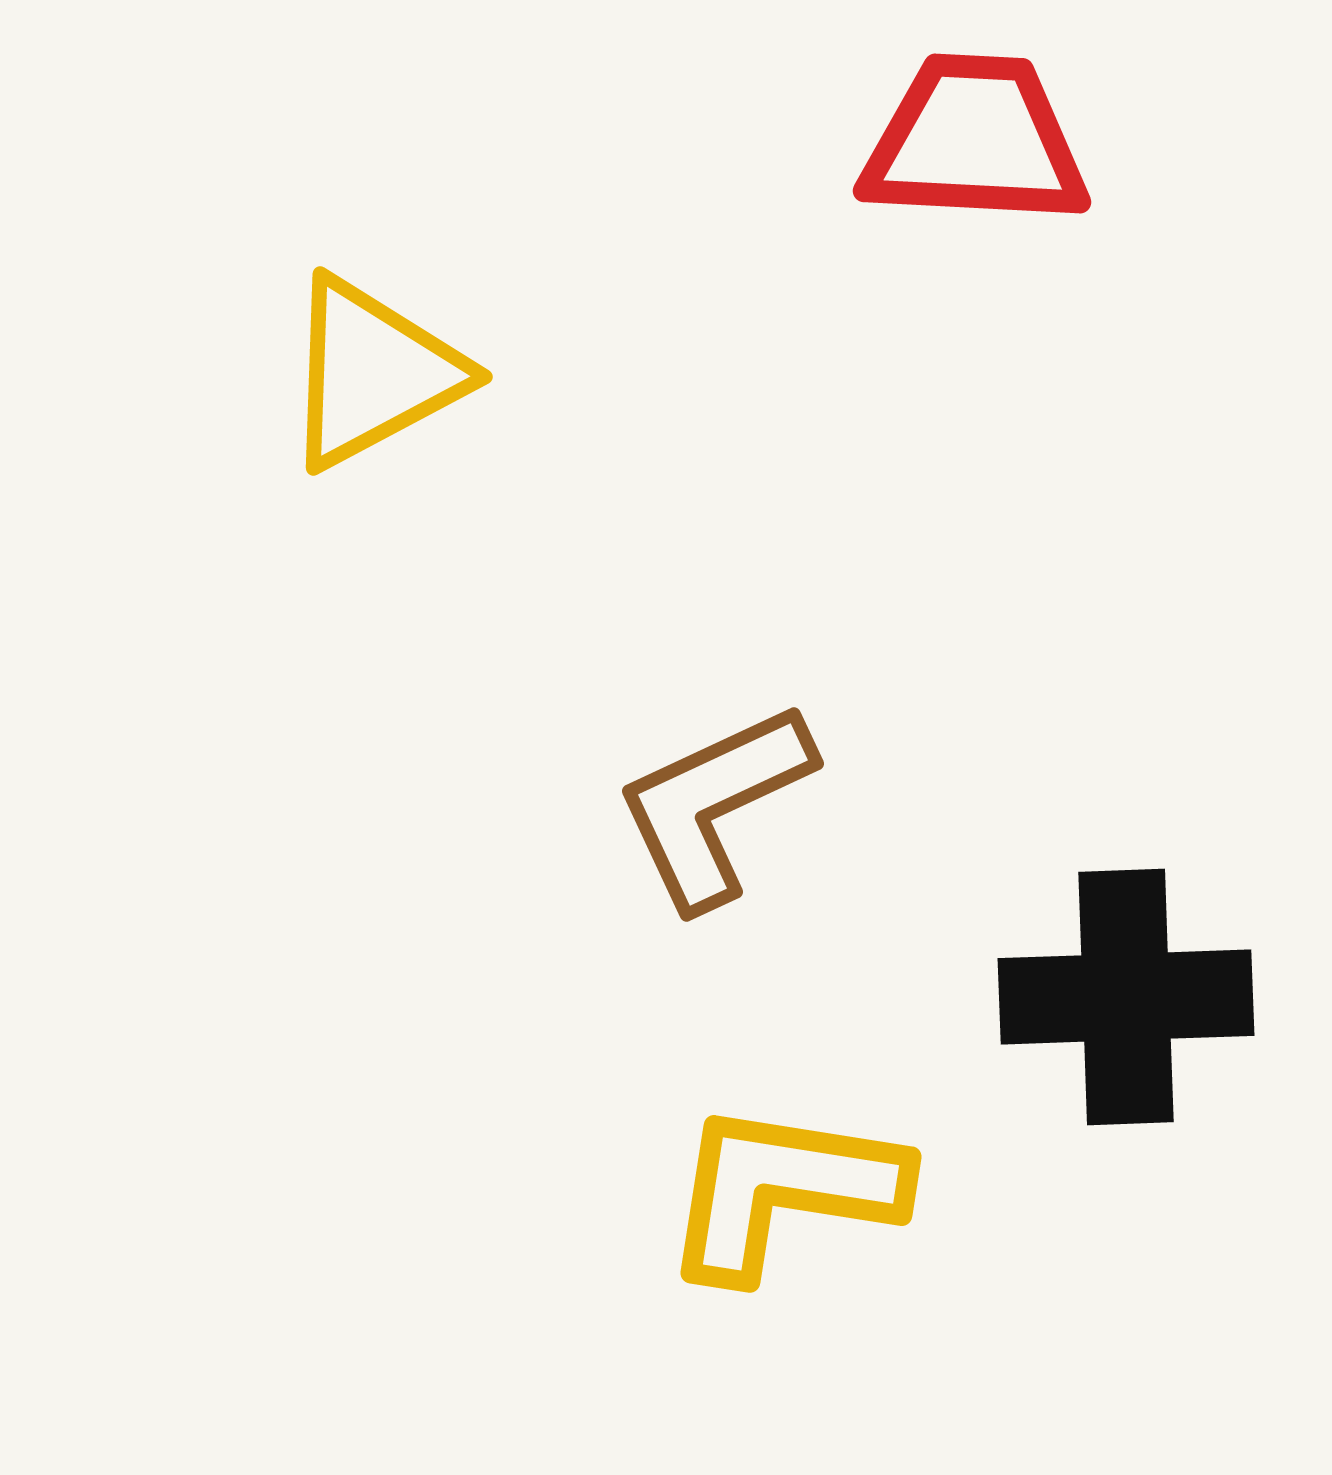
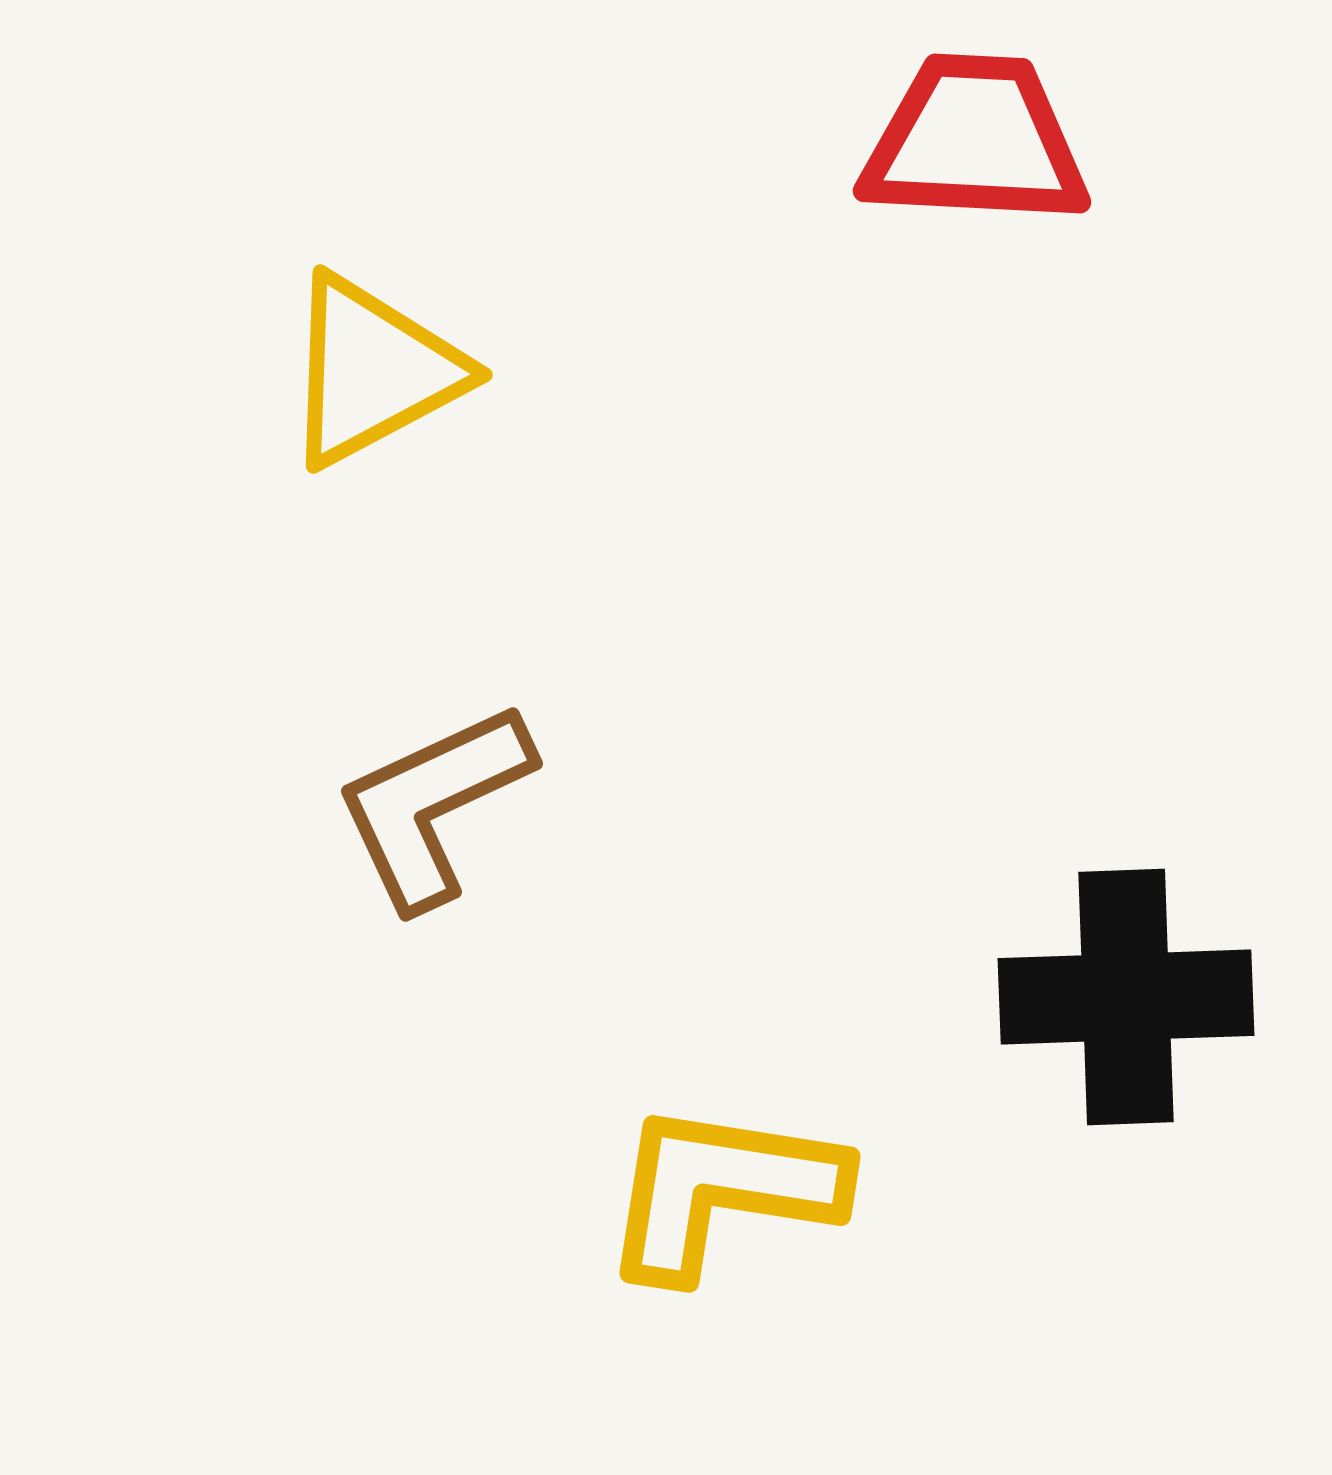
yellow triangle: moved 2 px up
brown L-shape: moved 281 px left
yellow L-shape: moved 61 px left
